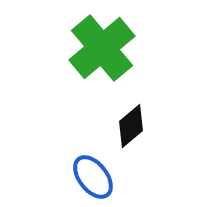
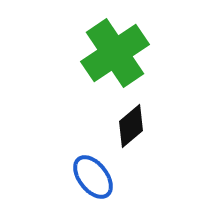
green cross: moved 13 px right, 5 px down; rotated 6 degrees clockwise
